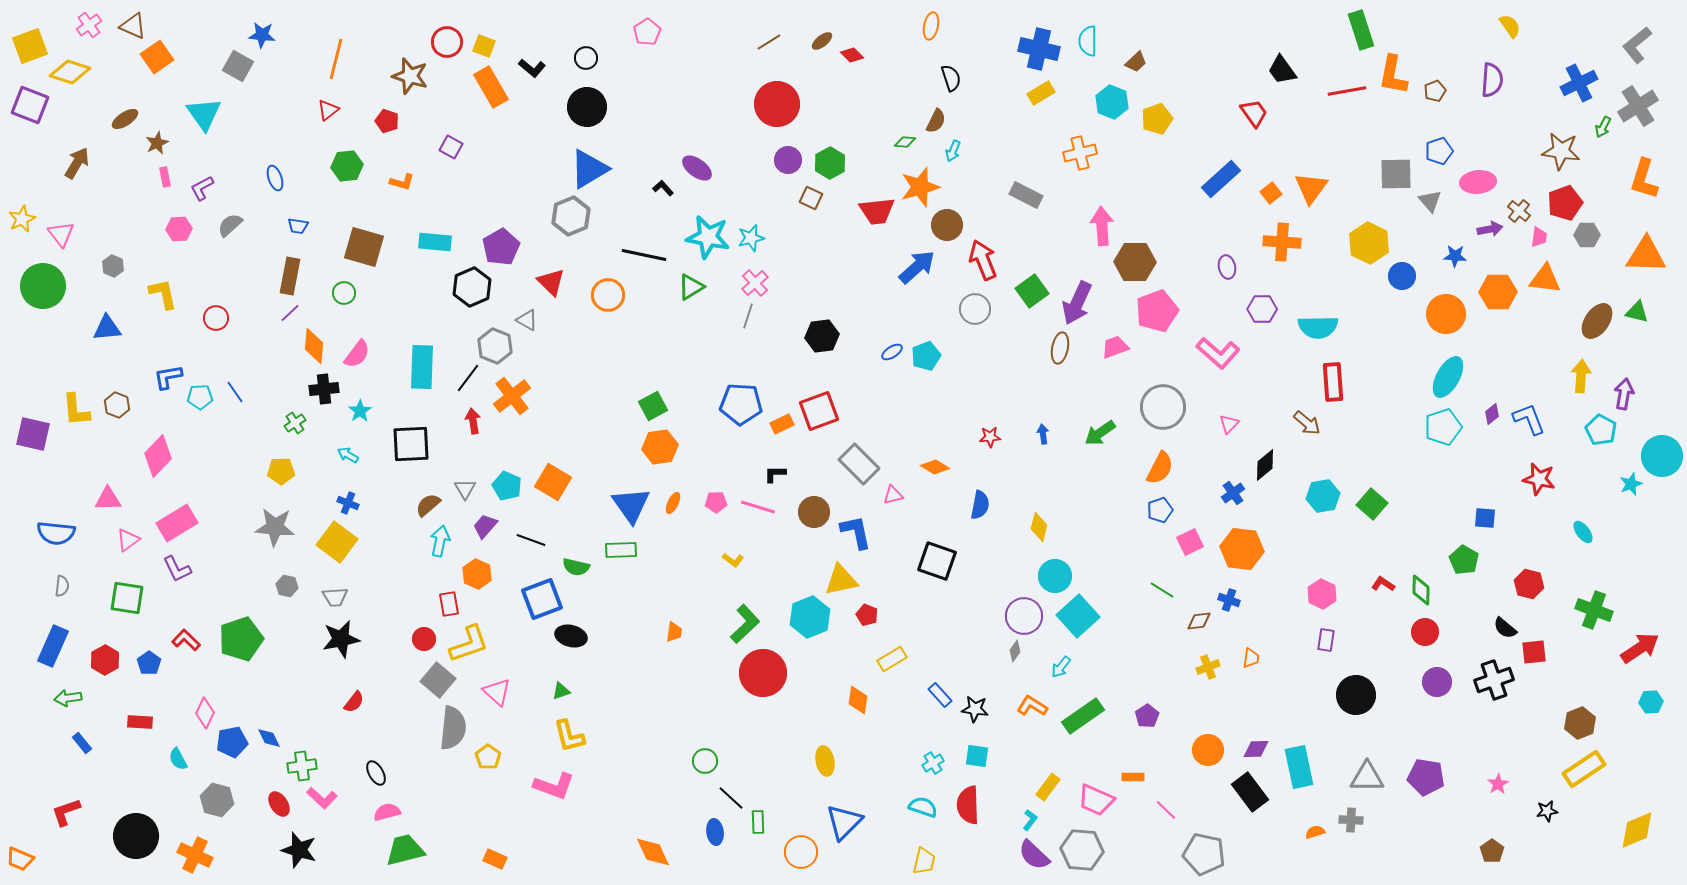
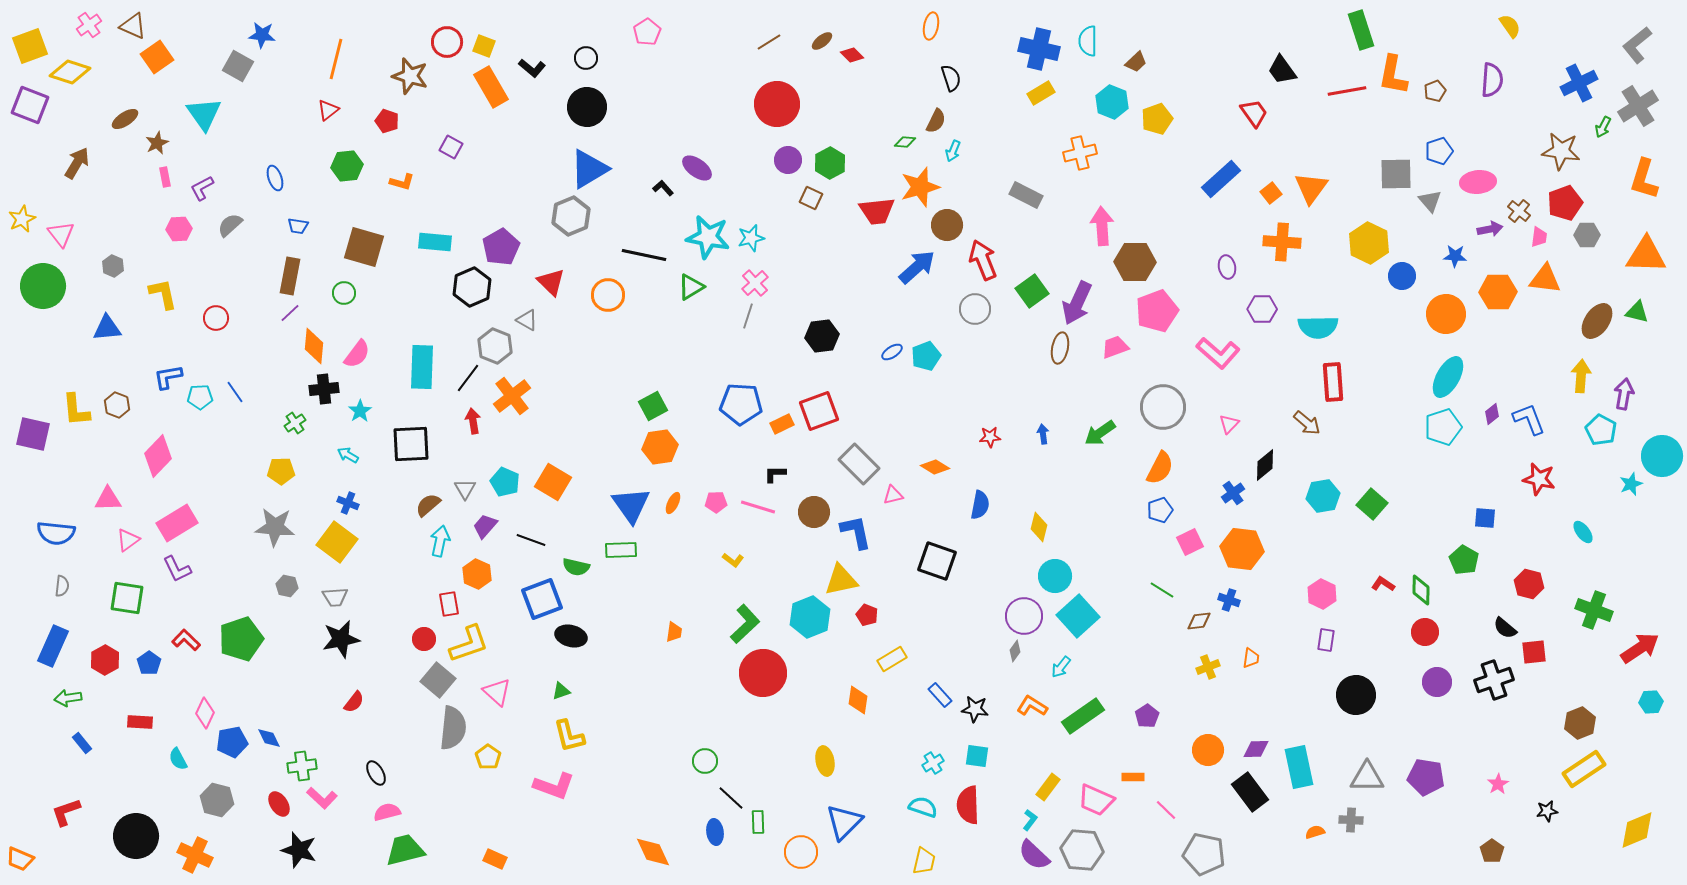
cyan pentagon at (507, 486): moved 2 px left, 4 px up
